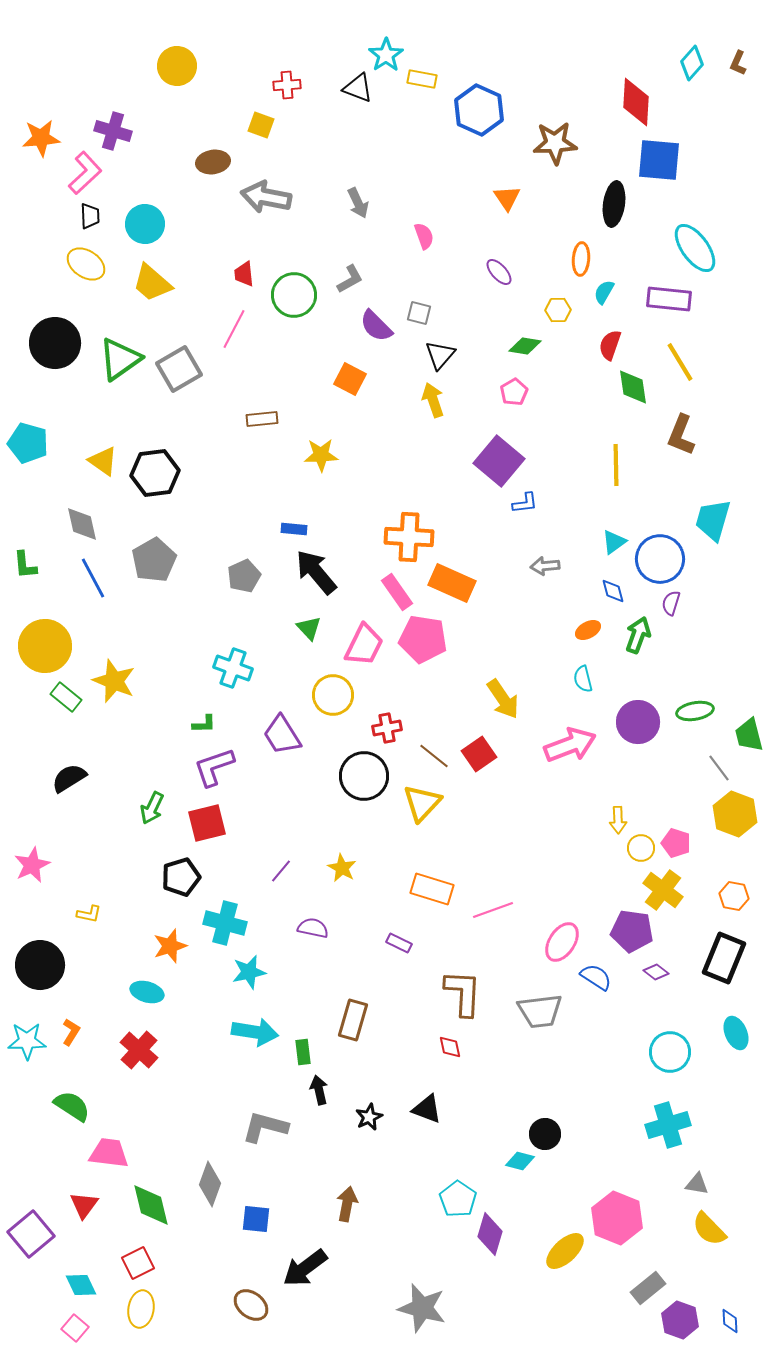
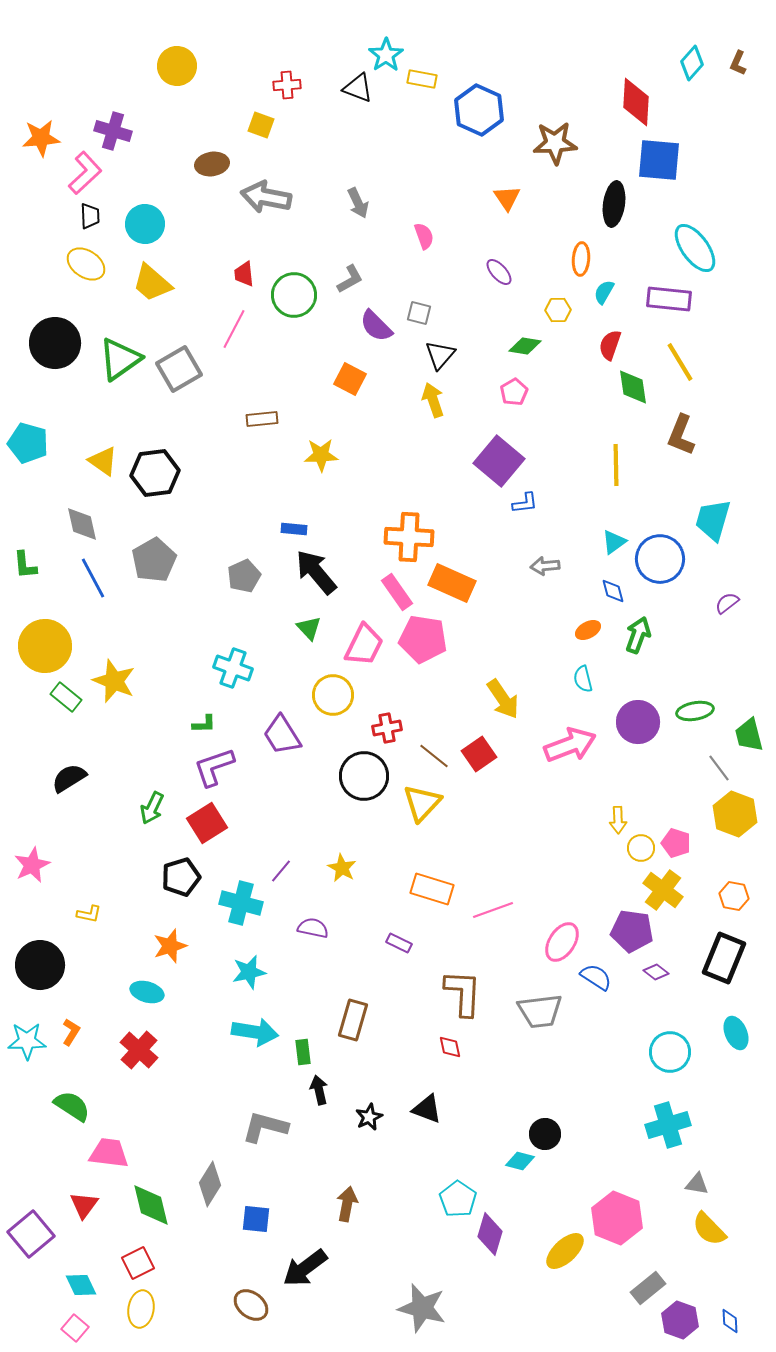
brown ellipse at (213, 162): moved 1 px left, 2 px down
purple semicircle at (671, 603): moved 56 px right; rotated 35 degrees clockwise
red square at (207, 823): rotated 18 degrees counterclockwise
cyan cross at (225, 923): moved 16 px right, 20 px up
gray diamond at (210, 1184): rotated 12 degrees clockwise
